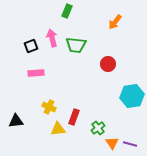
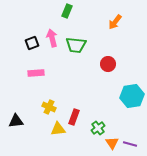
black square: moved 1 px right, 3 px up
